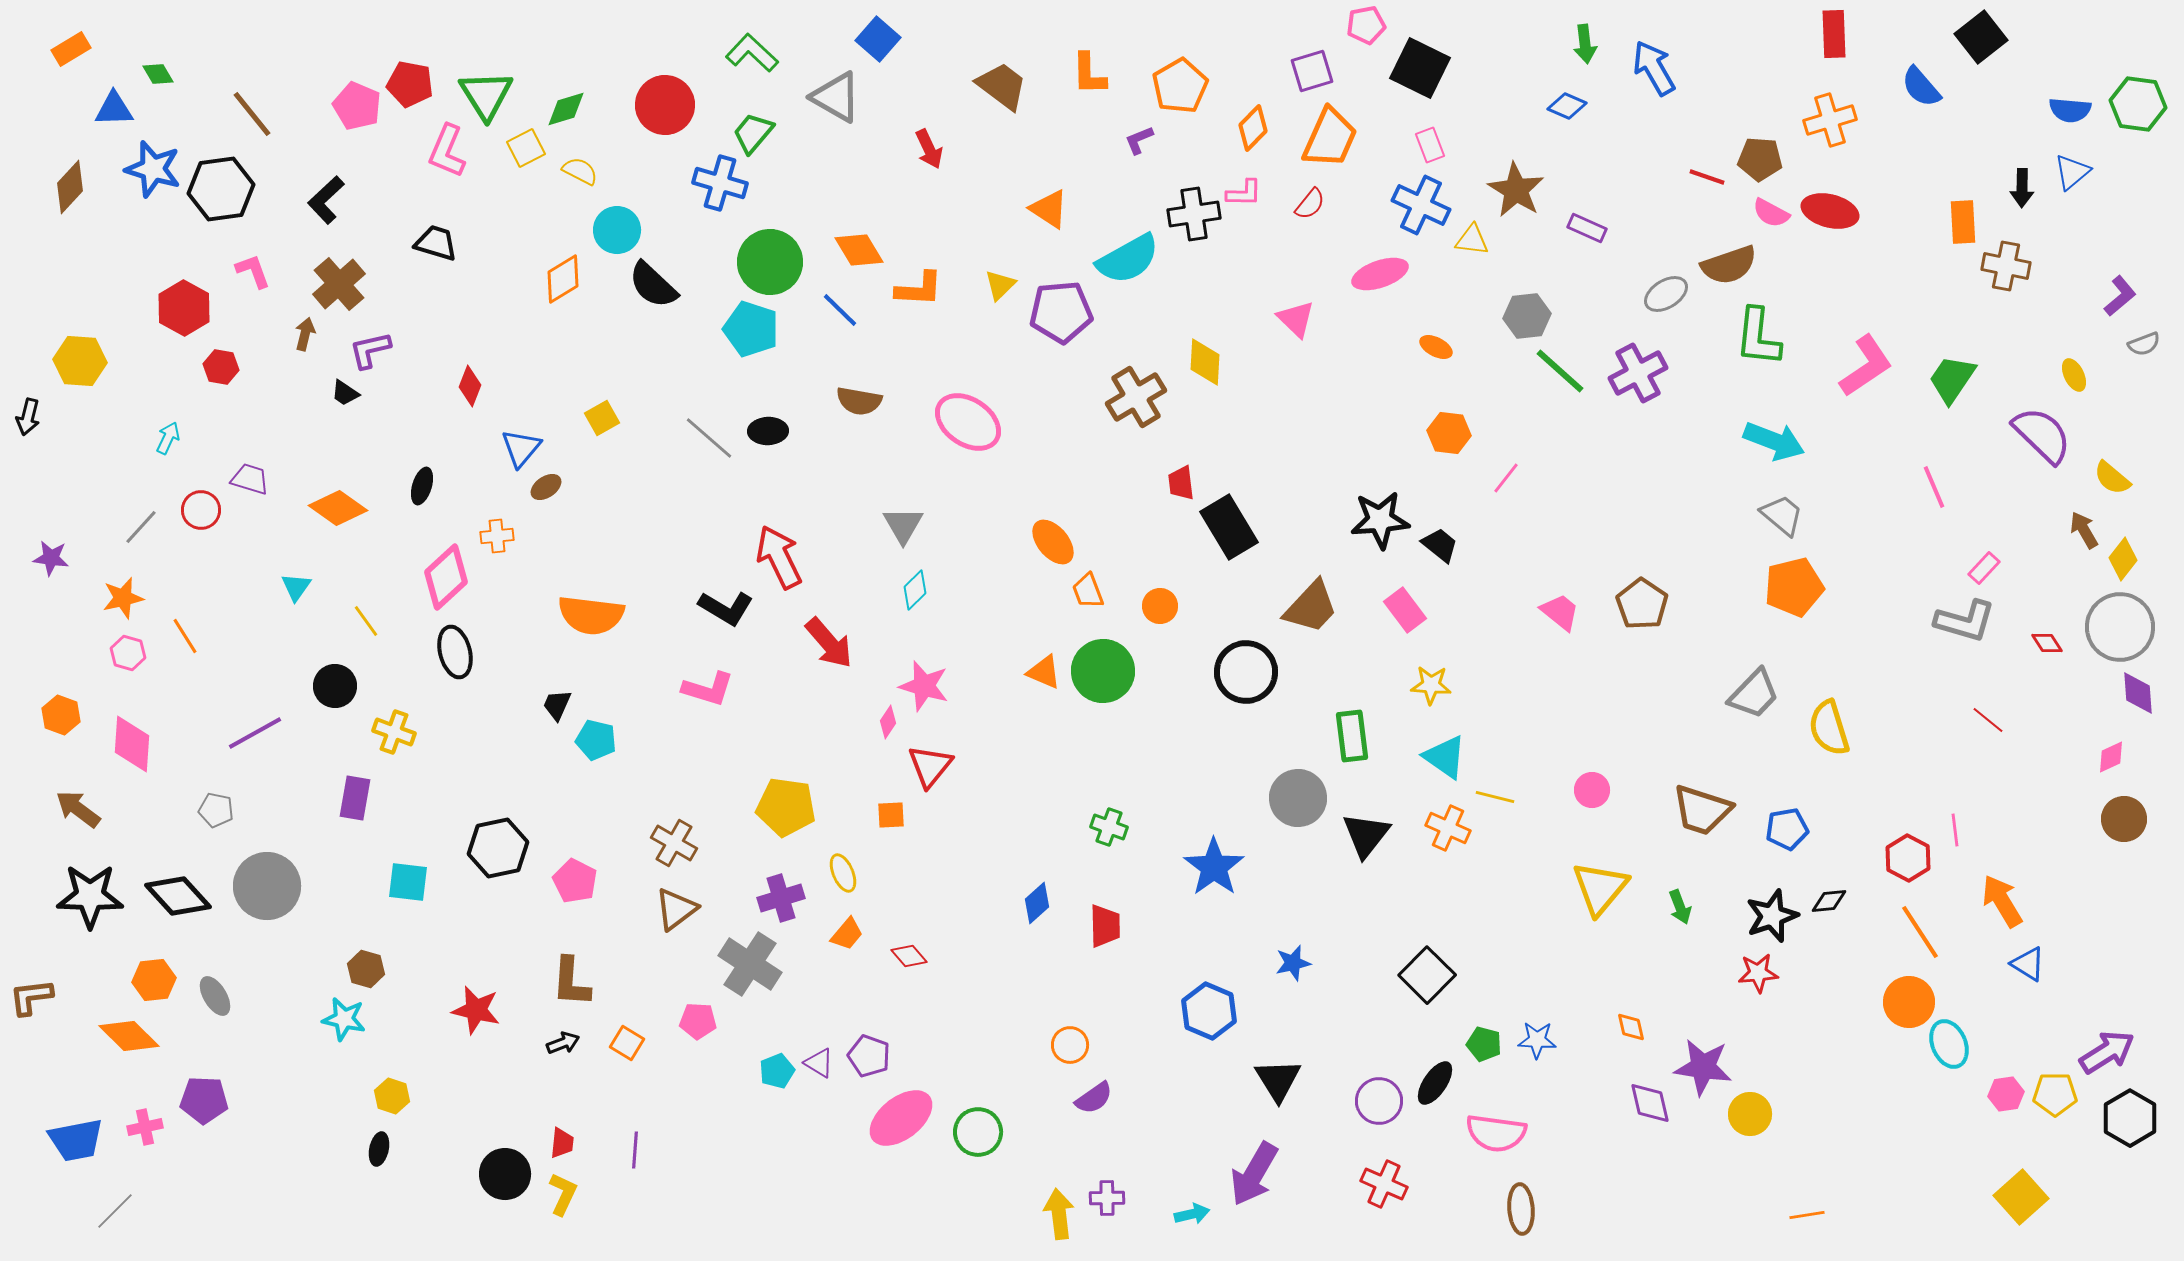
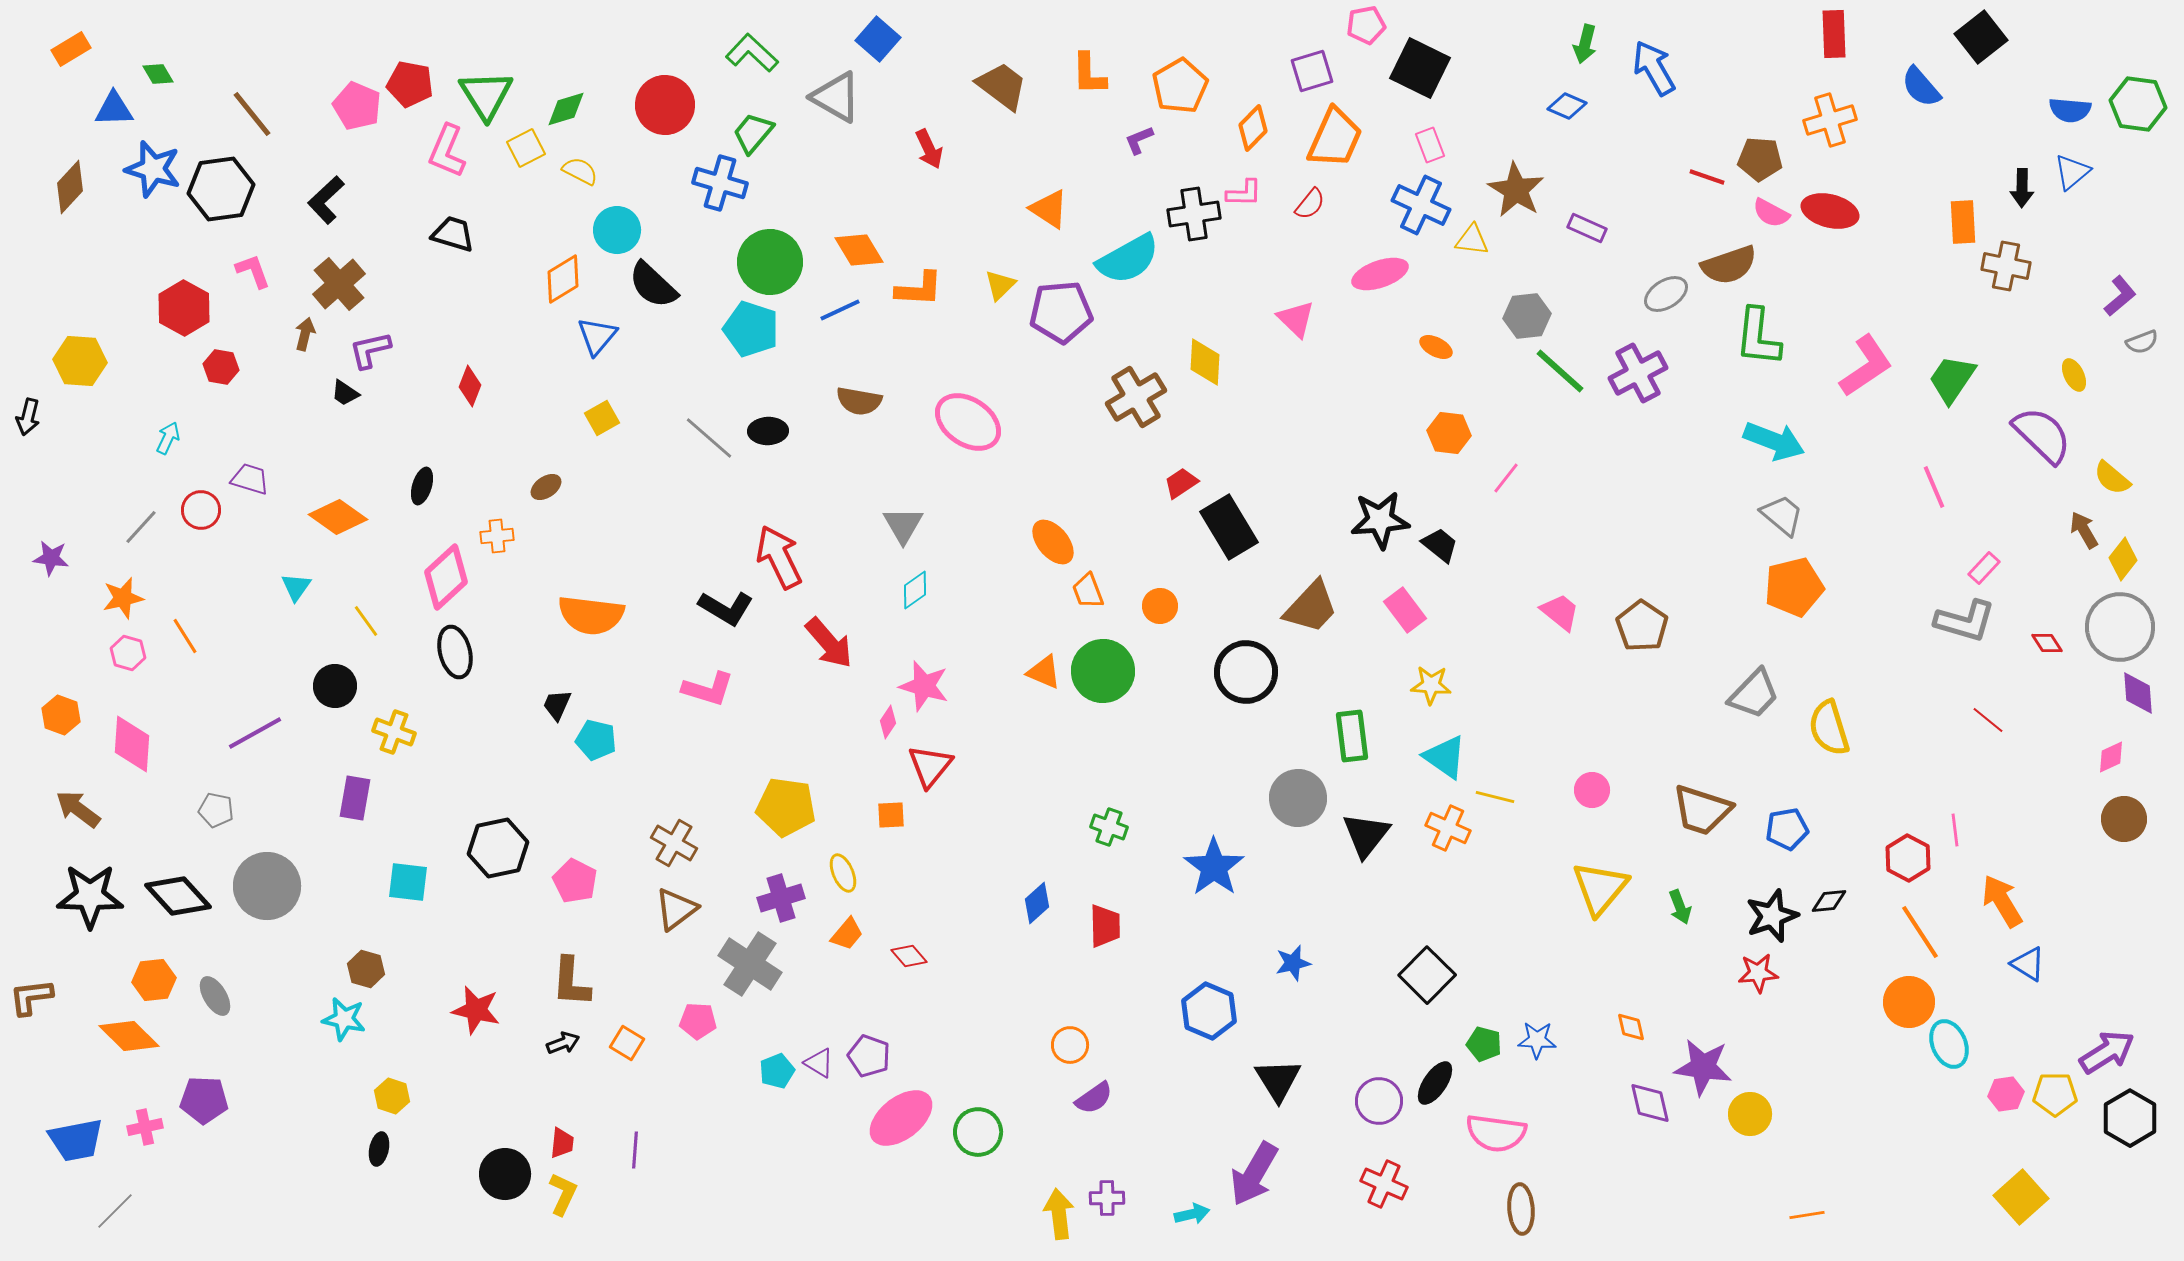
green arrow at (1585, 44): rotated 21 degrees clockwise
orange trapezoid at (1330, 138): moved 5 px right
black trapezoid at (436, 243): moved 17 px right, 9 px up
blue line at (840, 310): rotated 69 degrees counterclockwise
gray semicircle at (2144, 344): moved 2 px left, 2 px up
blue triangle at (521, 448): moved 76 px right, 112 px up
red trapezoid at (1181, 483): rotated 63 degrees clockwise
orange diamond at (338, 508): moved 9 px down
cyan diamond at (915, 590): rotated 9 degrees clockwise
brown pentagon at (1642, 604): moved 22 px down
